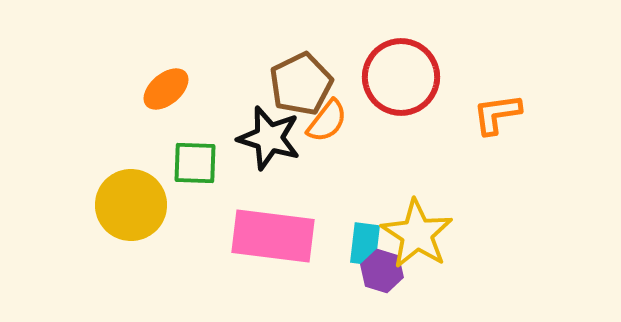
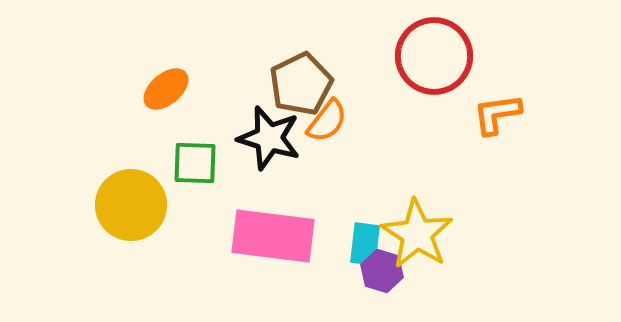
red circle: moved 33 px right, 21 px up
